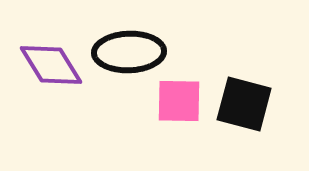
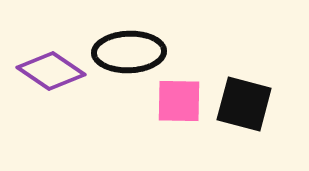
purple diamond: moved 6 px down; rotated 24 degrees counterclockwise
